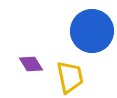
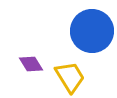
yellow trapezoid: rotated 20 degrees counterclockwise
